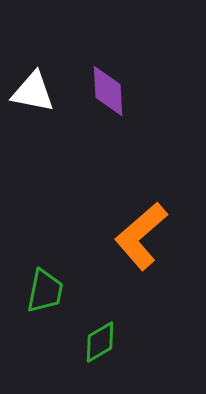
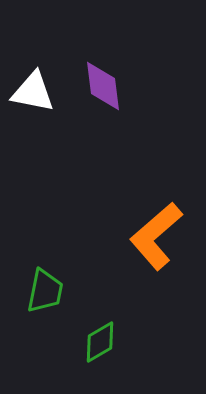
purple diamond: moved 5 px left, 5 px up; rotated 4 degrees counterclockwise
orange L-shape: moved 15 px right
